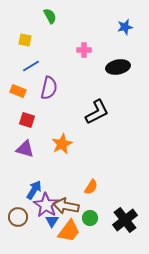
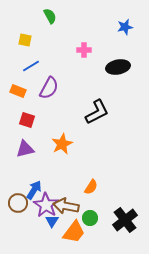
purple semicircle: rotated 15 degrees clockwise
purple triangle: rotated 30 degrees counterclockwise
brown circle: moved 14 px up
orange trapezoid: moved 5 px right, 1 px down
